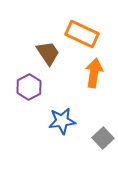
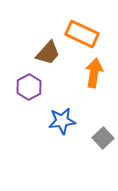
brown trapezoid: rotated 76 degrees clockwise
